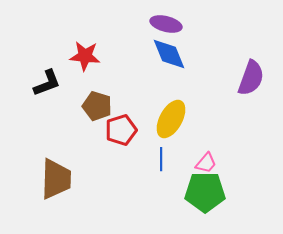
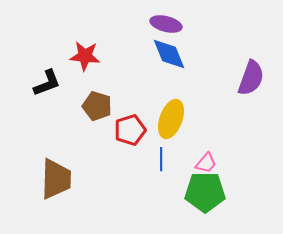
yellow ellipse: rotated 9 degrees counterclockwise
red pentagon: moved 9 px right
